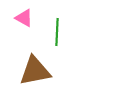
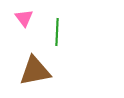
pink triangle: rotated 24 degrees clockwise
